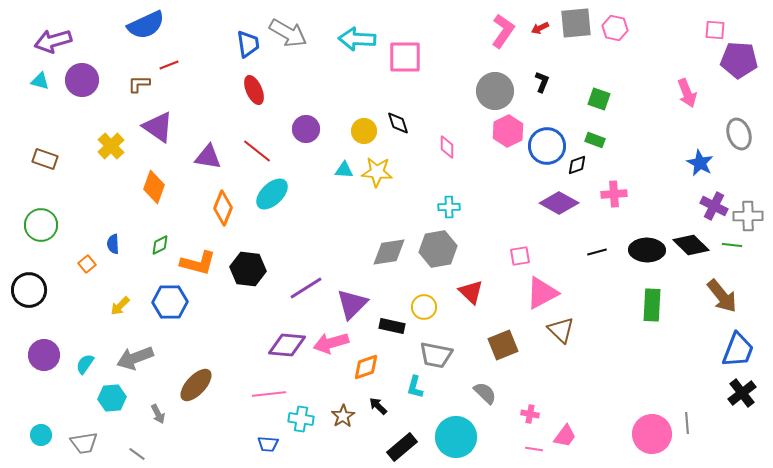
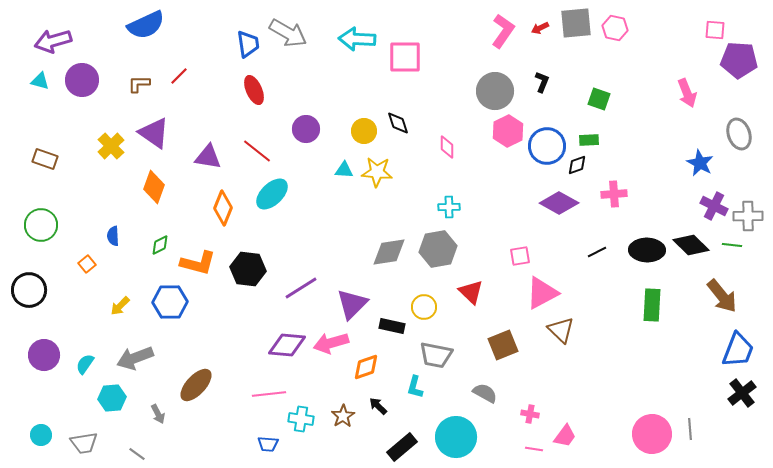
red line at (169, 65): moved 10 px right, 11 px down; rotated 24 degrees counterclockwise
purple triangle at (158, 127): moved 4 px left, 6 px down
green rectangle at (595, 140): moved 6 px left; rotated 24 degrees counterclockwise
blue semicircle at (113, 244): moved 8 px up
black line at (597, 252): rotated 12 degrees counterclockwise
purple line at (306, 288): moved 5 px left
gray semicircle at (485, 393): rotated 15 degrees counterclockwise
gray line at (687, 423): moved 3 px right, 6 px down
